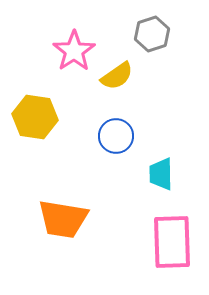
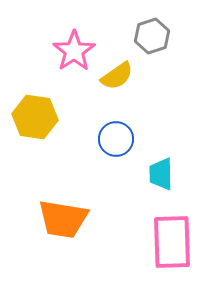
gray hexagon: moved 2 px down
blue circle: moved 3 px down
